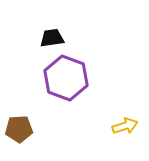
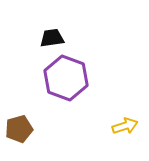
brown pentagon: rotated 12 degrees counterclockwise
